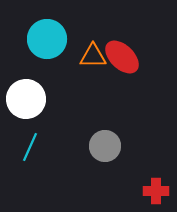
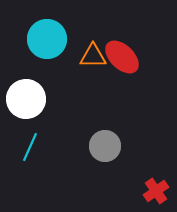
red cross: rotated 35 degrees counterclockwise
